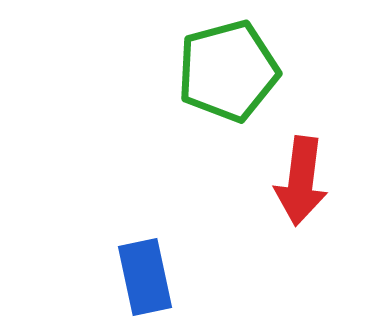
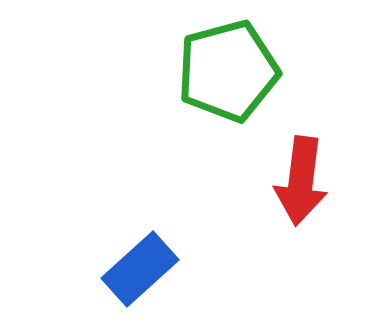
blue rectangle: moved 5 px left, 8 px up; rotated 60 degrees clockwise
